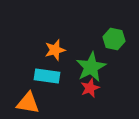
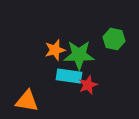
green star: moved 12 px left, 12 px up; rotated 28 degrees clockwise
cyan rectangle: moved 22 px right
red star: moved 2 px left, 3 px up
orange triangle: moved 1 px left, 2 px up
